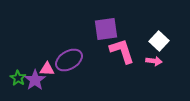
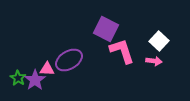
purple square: rotated 35 degrees clockwise
